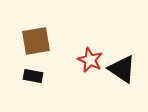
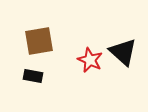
brown square: moved 3 px right
black triangle: moved 1 px right, 17 px up; rotated 8 degrees clockwise
